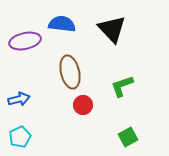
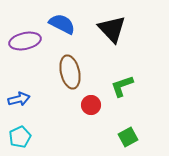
blue semicircle: rotated 20 degrees clockwise
red circle: moved 8 px right
